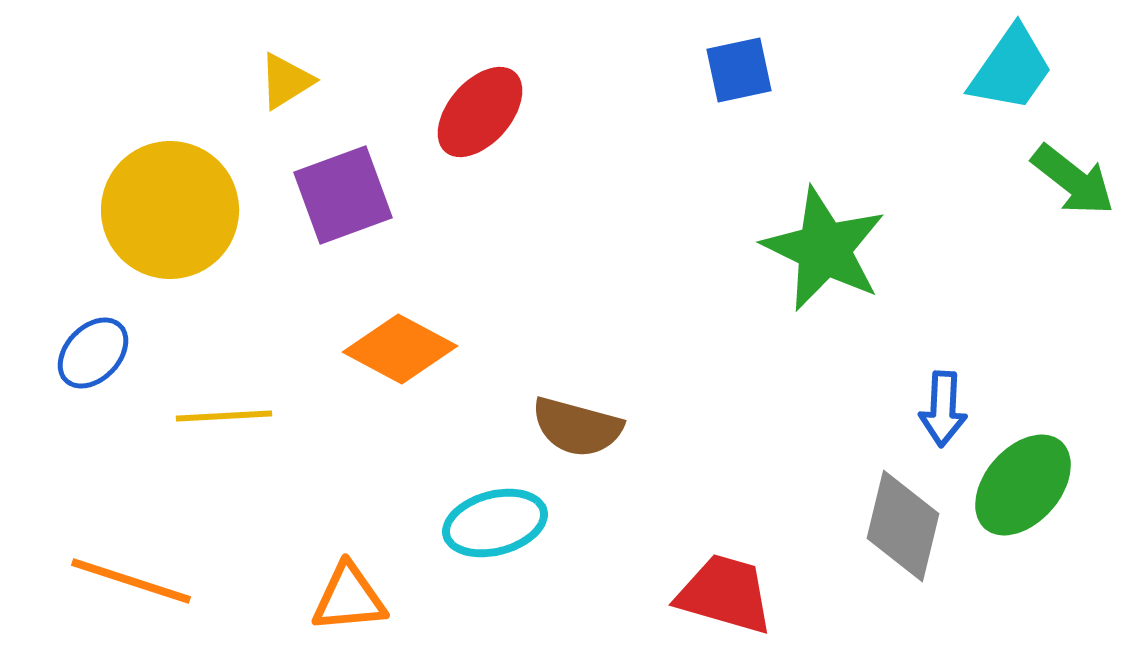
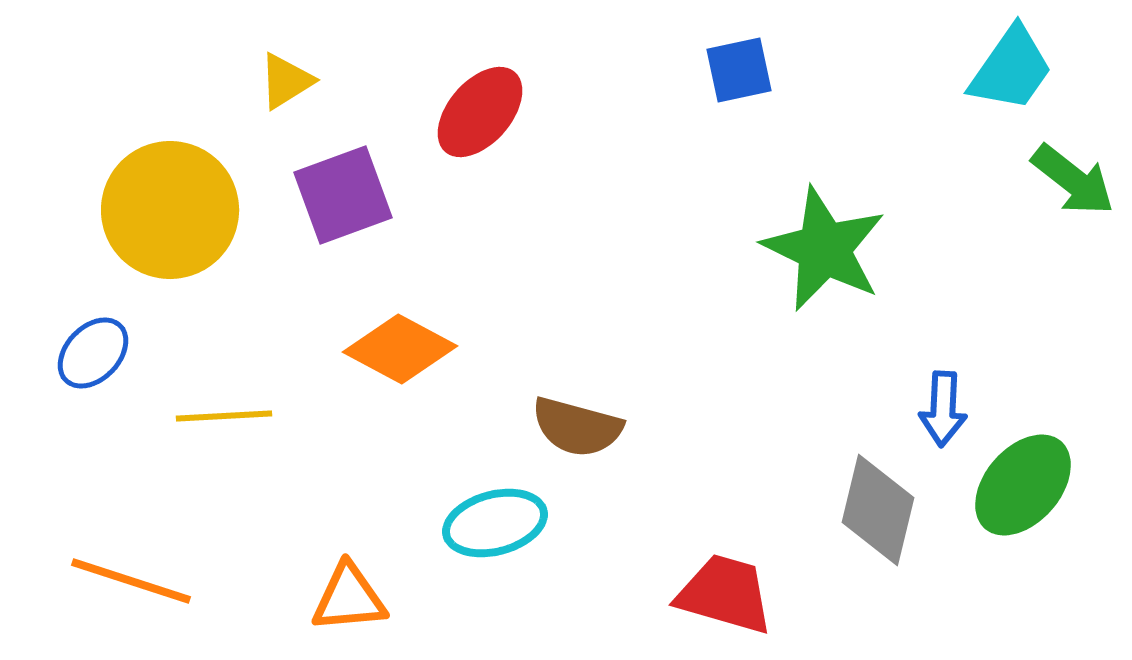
gray diamond: moved 25 px left, 16 px up
